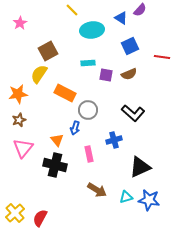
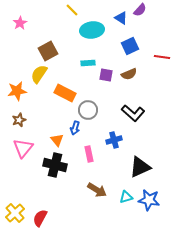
orange star: moved 1 px left, 3 px up
